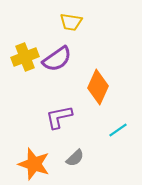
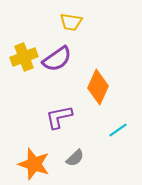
yellow cross: moved 1 px left
